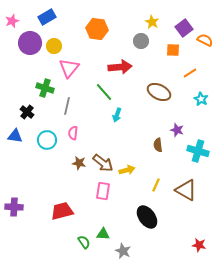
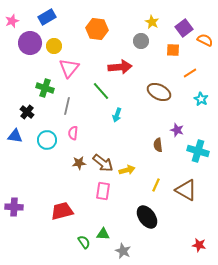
green line: moved 3 px left, 1 px up
brown star: rotated 16 degrees counterclockwise
